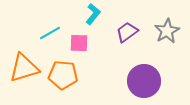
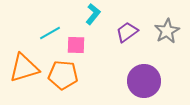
pink square: moved 3 px left, 2 px down
